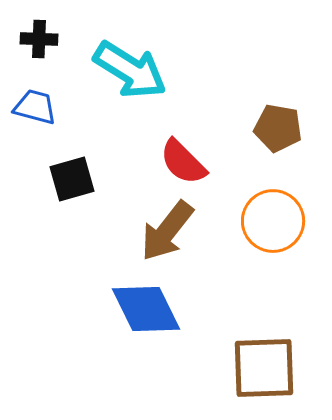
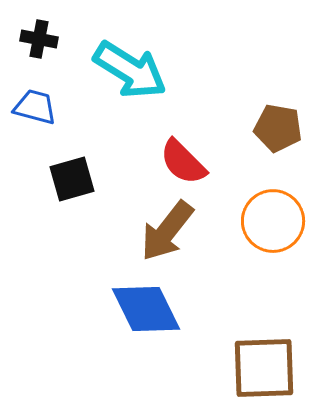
black cross: rotated 9 degrees clockwise
